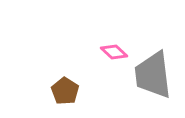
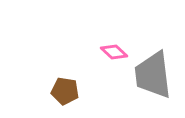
brown pentagon: rotated 24 degrees counterclockwise
